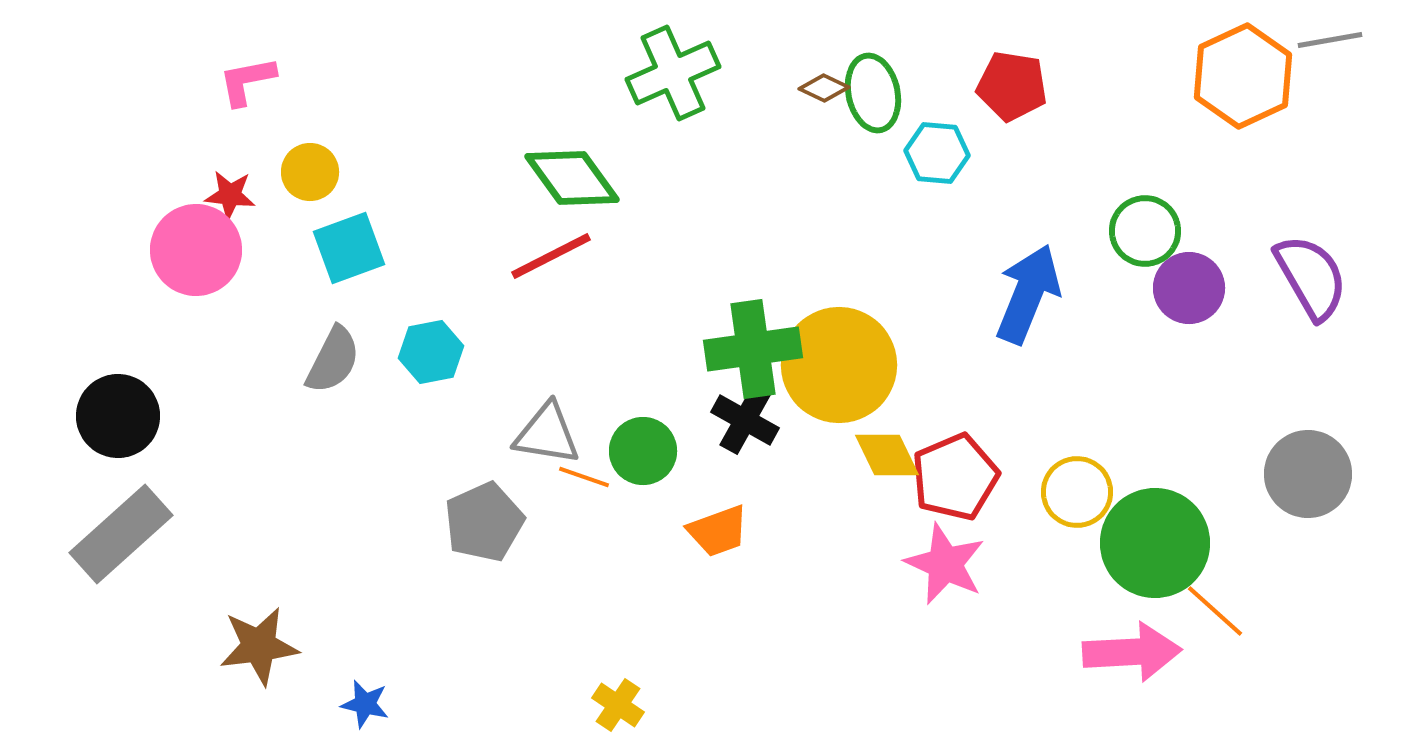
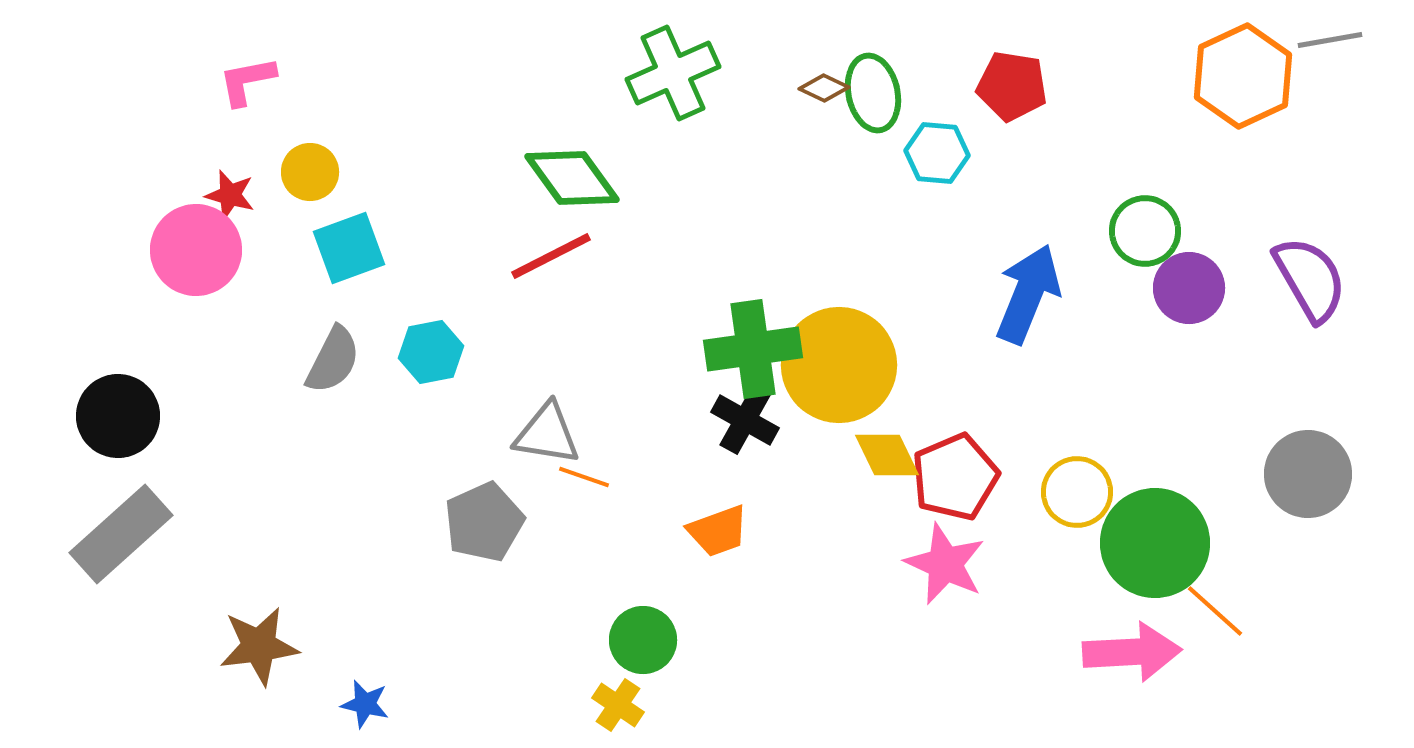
red star at (230, 195): rotated 9 degrees clockwise
purple semicircle at (1311, 277): moved 1 px left, 2 px down
green circle at (643, 451): moved 189 px down
